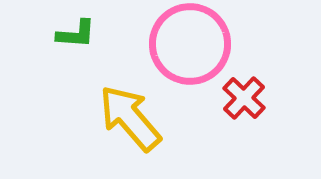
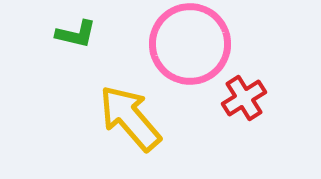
green L-shape: rotated 9 degrees clockwise
red cross: rotated 15 degrees clockwise
